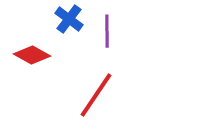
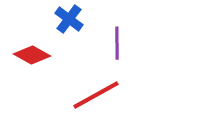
purple line: moved 10 px right, 12 px down
red line: rotated 27 degrees clockwise
